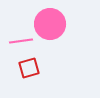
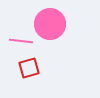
pink line: rotated 15 degrees clockwise
